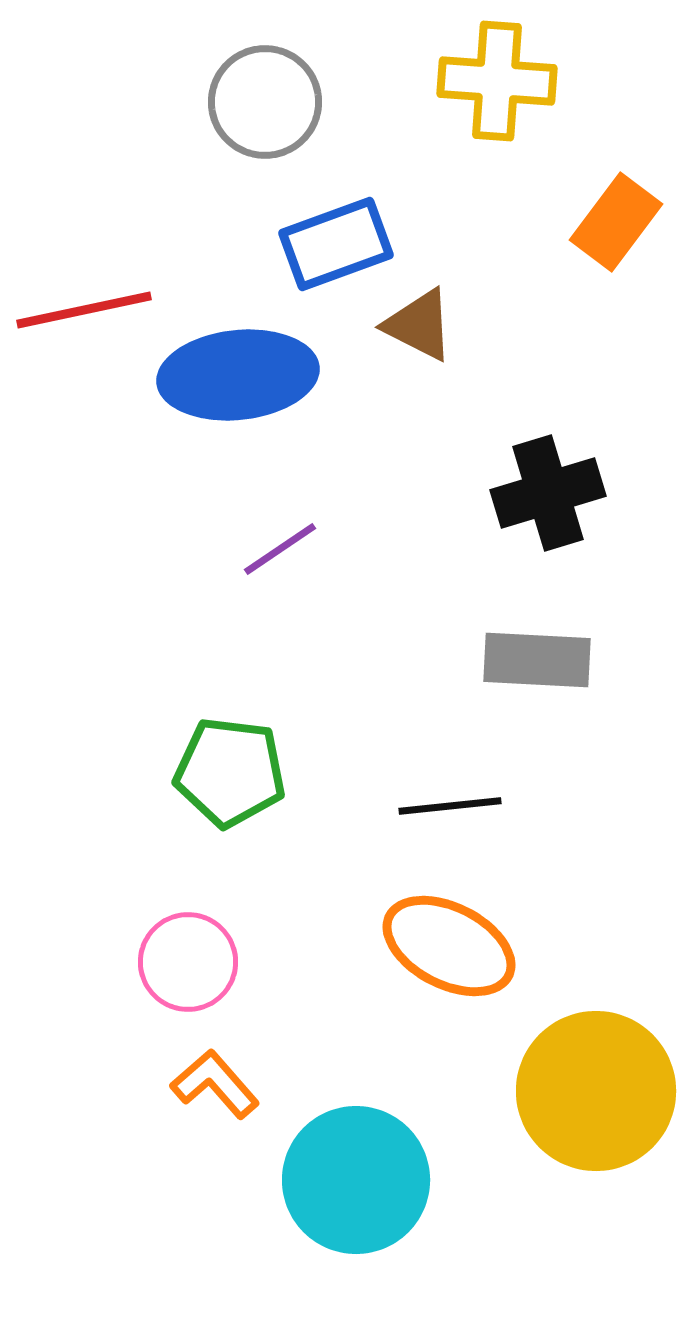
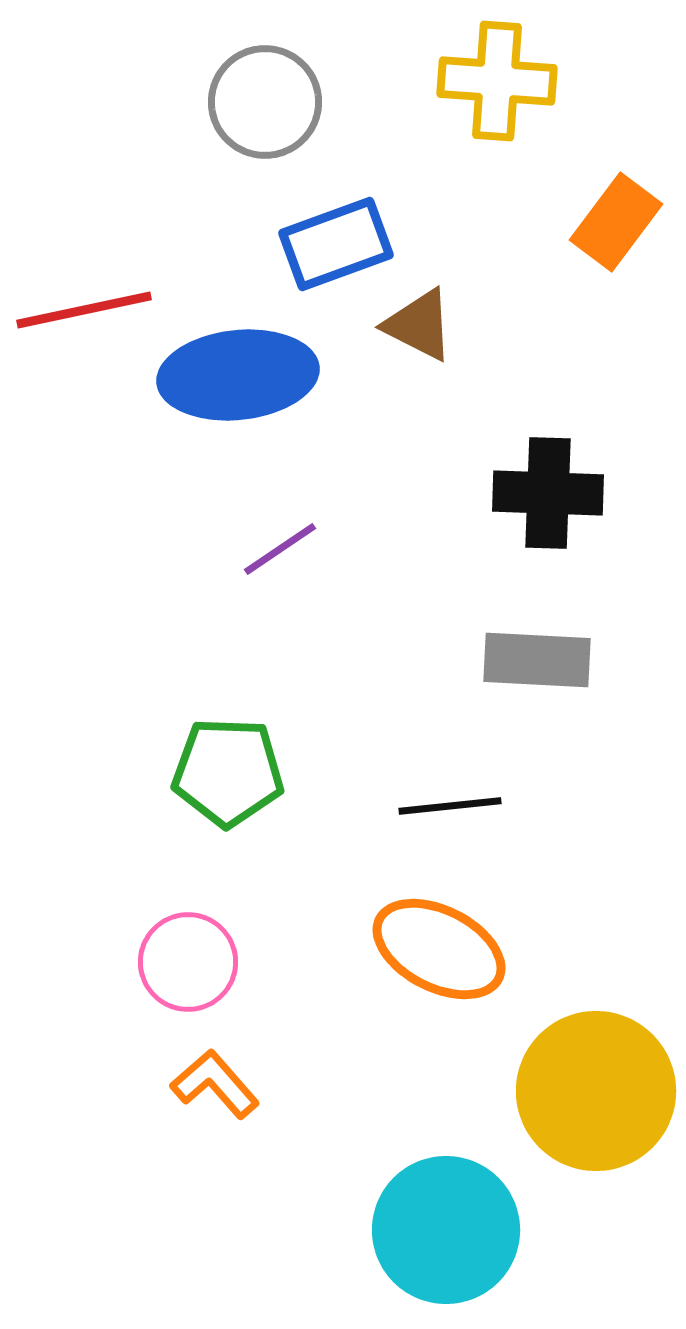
black cross: rotated 19 degrees clockwise
green pentagon: moved 2 px left; rotated 5 degrees counterclockwise
orange ellipse: moved 10 px left, 3 px down
cyan circle: moved 90 px right, 50 px down
